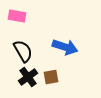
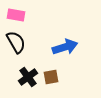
pink rectangle: moved 1 px left, 1 px up
blue arrow: rotated 35 degrees counterclockwise
black semicircle: moved 7 px left, 9 px up
